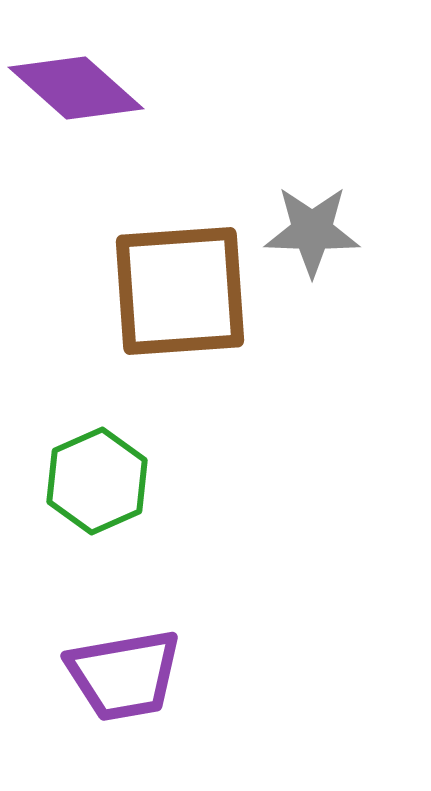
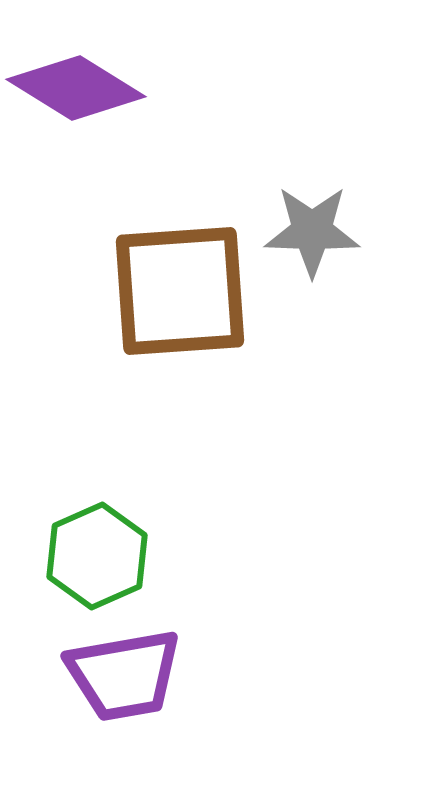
purple diamond: rotated 10 degrees counterclockwise
green hexagon: moved 75 px down
